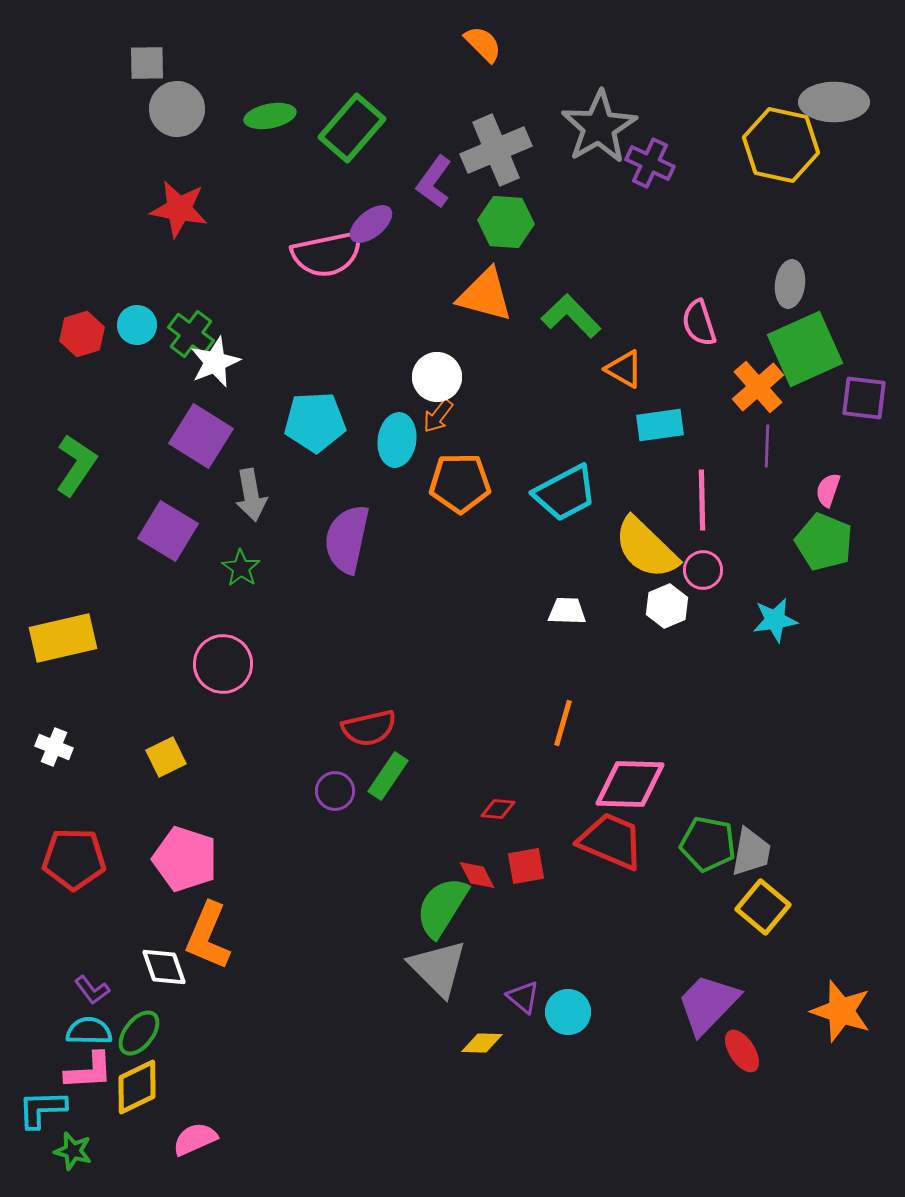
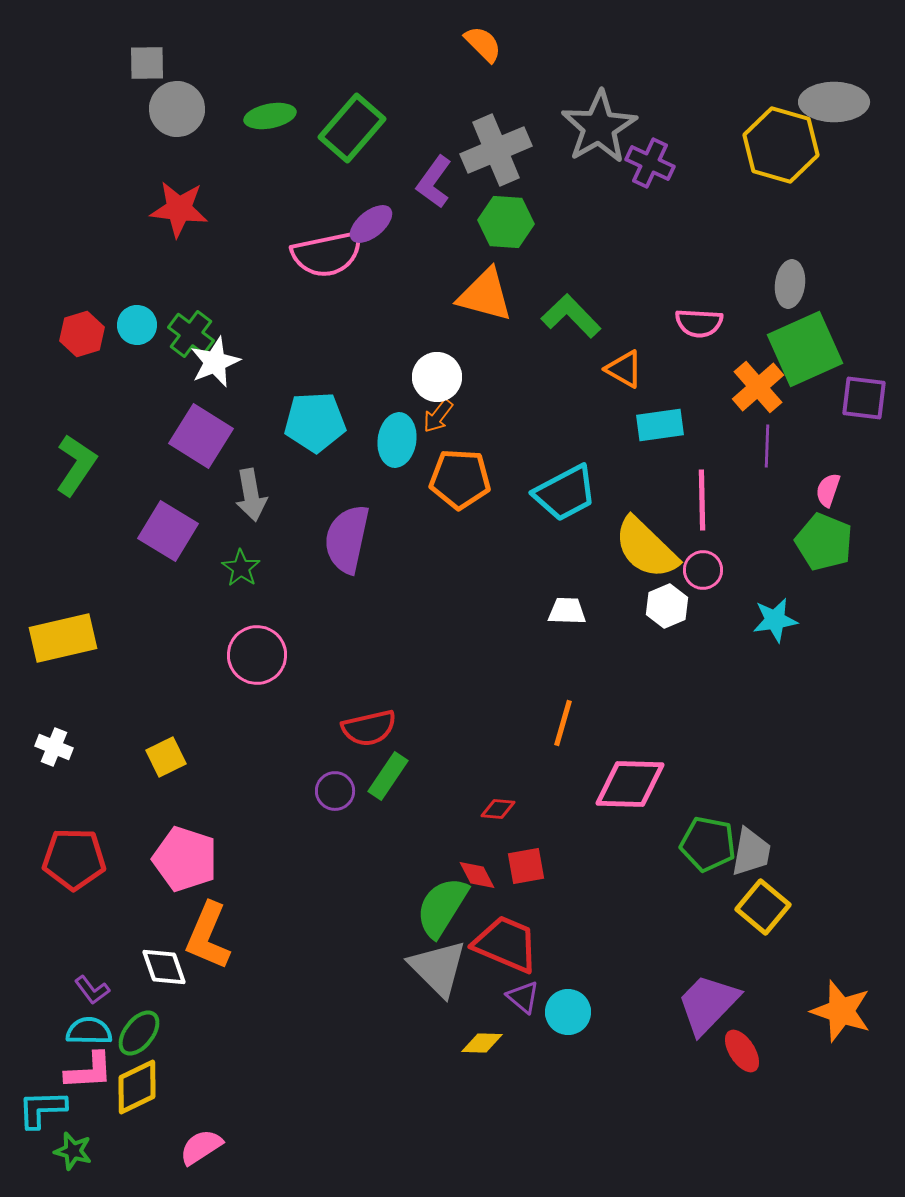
yellow hexagon at (781, 145): rotated 4 degrees clockwise
red star at (179, 209): rotated 4 degrees counterclockwise
pink semicircle at (699, 323): rotated 69 degrees counterclockwise
orange pentagon at (460, 483): moved 4 px up; rotated 4 degrees clockwise
pink circle at (223, 664): moved 34 px right, 9 px up
red trapezoid at (611, 841): moved 105 px left, 103 px down
pink semicircle at (195, 1139): moved 6 px right, 8 px down; rotated 9 degrees counterclockwise
